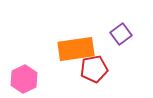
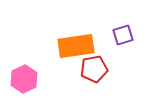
purple square: moved 2 px right, 1 px down; rotated 20 degrees clockwise
orange rectangle: moved 3 px up
